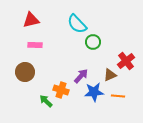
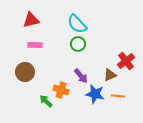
green circle: moved 15 px left, 2 px down
purple arrow: rotated 98 degrees clockwise
blue star: moved 1 px right, 2 px down; rotated 18 degrees clockwise
